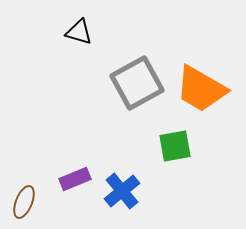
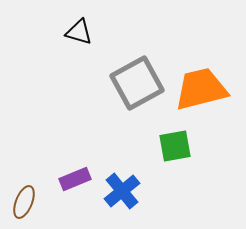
orange trapezoid: rotated 136 degrees clockwise
